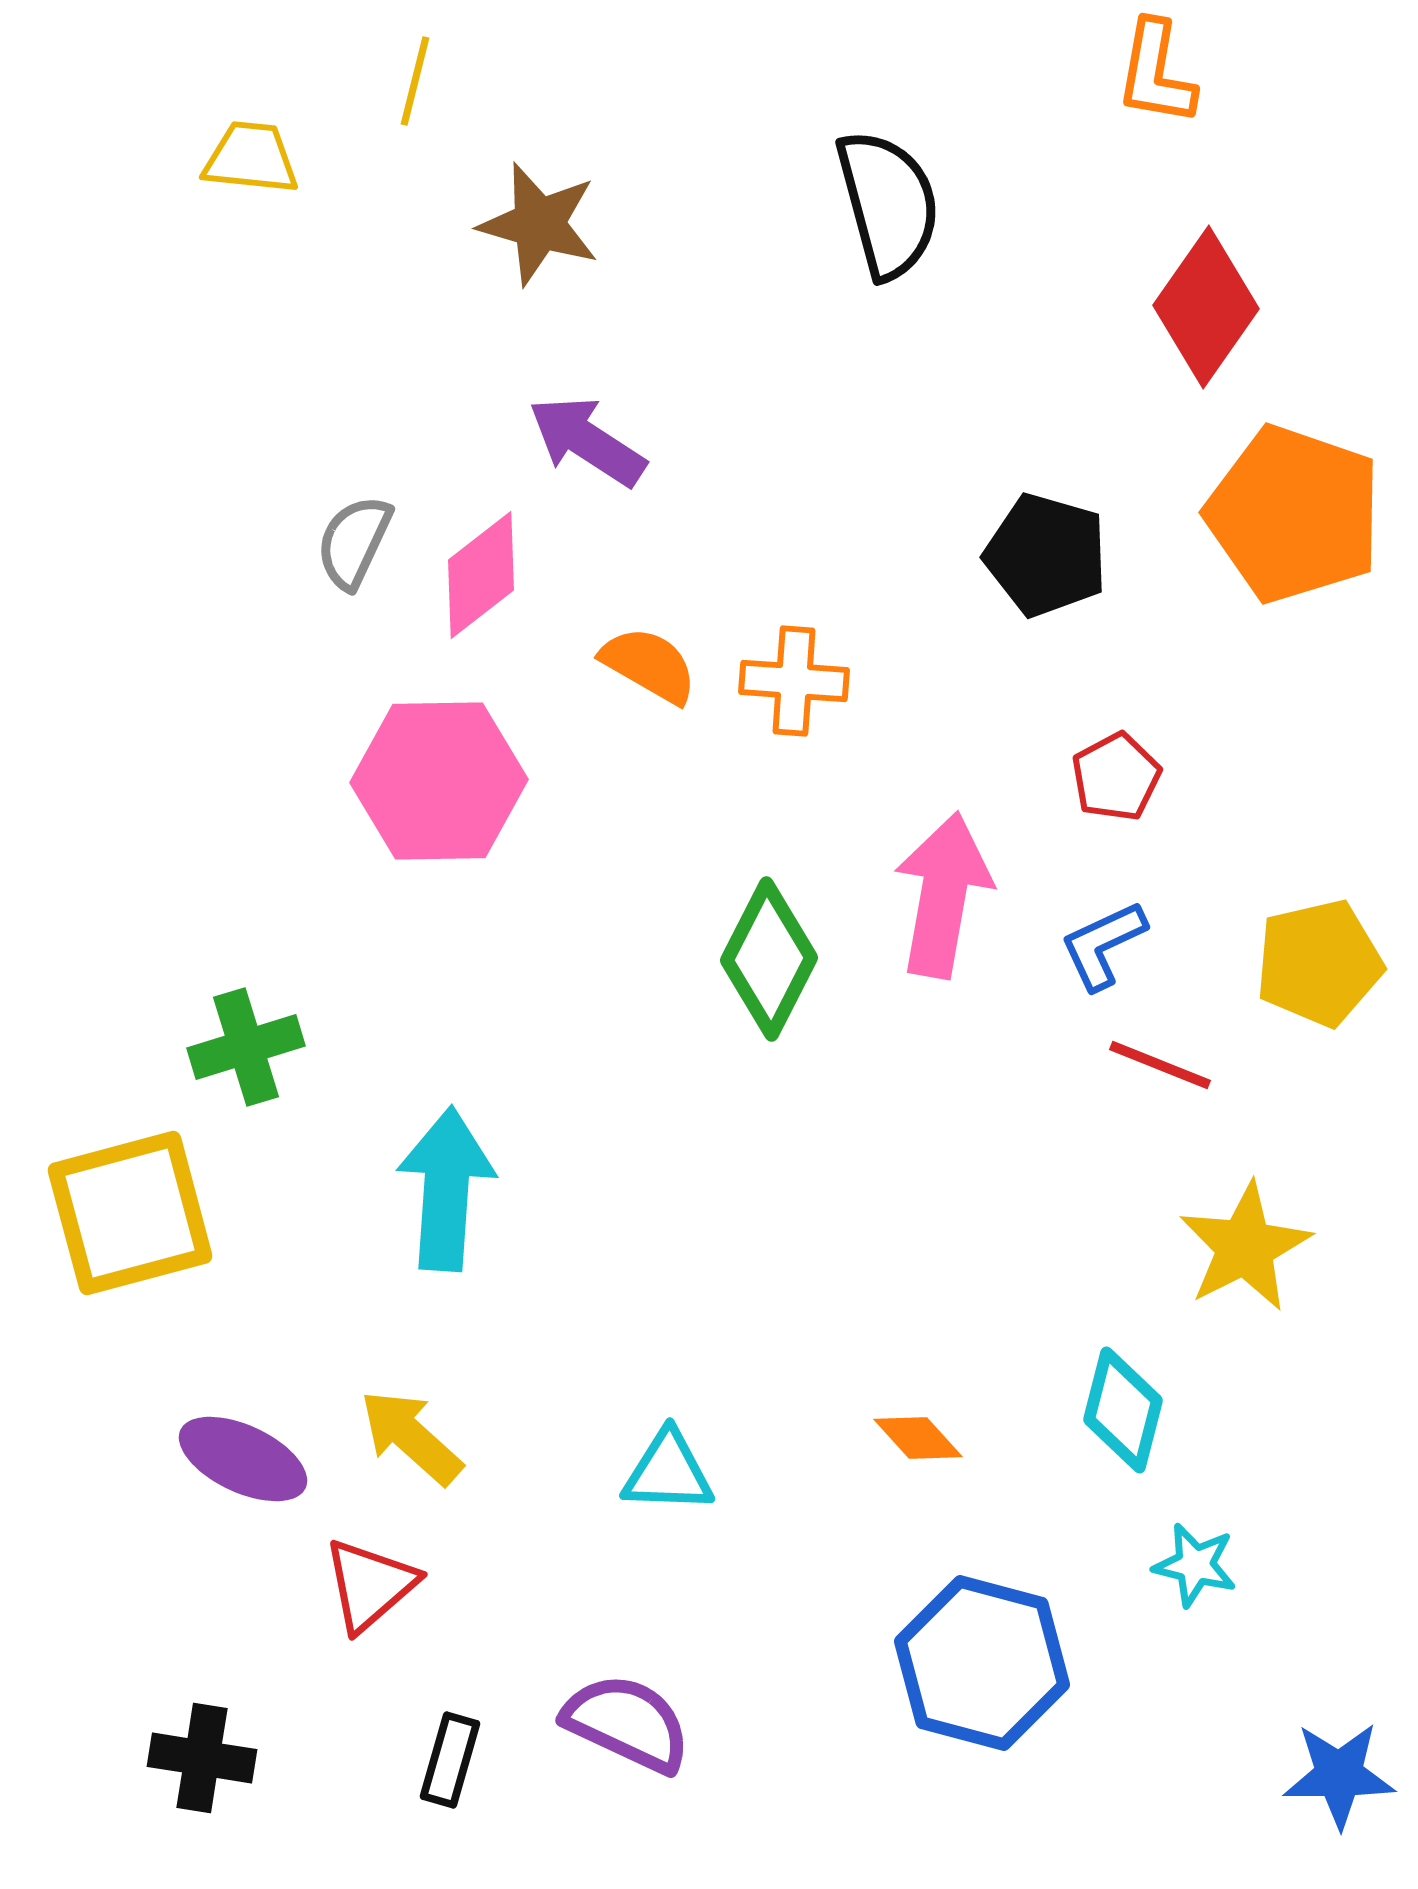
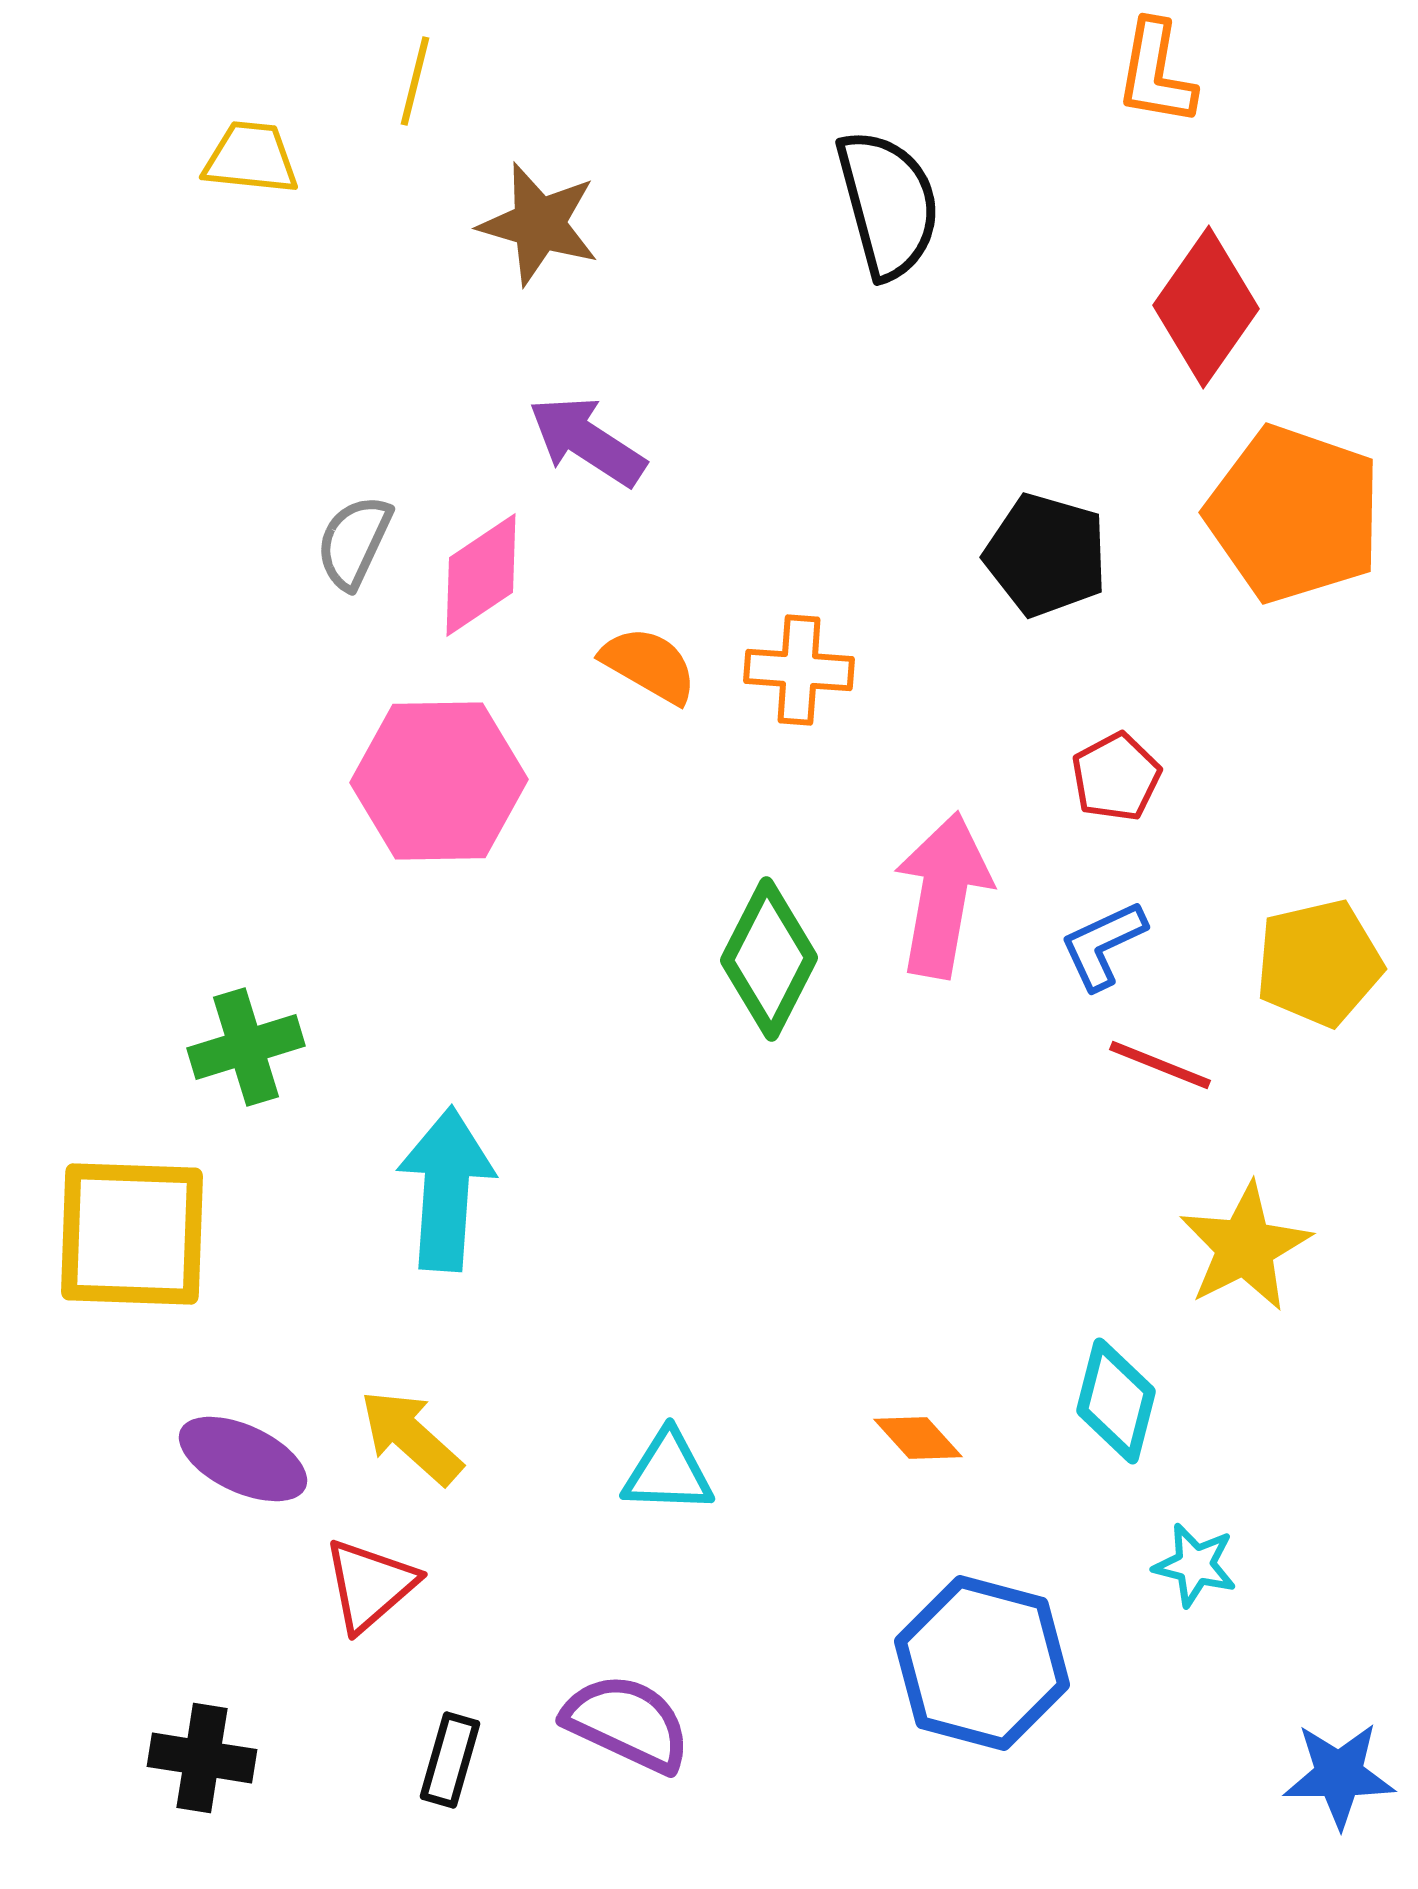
pink diamond: rotated 4 degrees clockwise
orange cross: moved 5 px right, 11 px up
yellow square: moved 2 px right, 21 px down; rotated 17 degrees clockwise
cyan diamond: moved 7 px left, 9 px up
